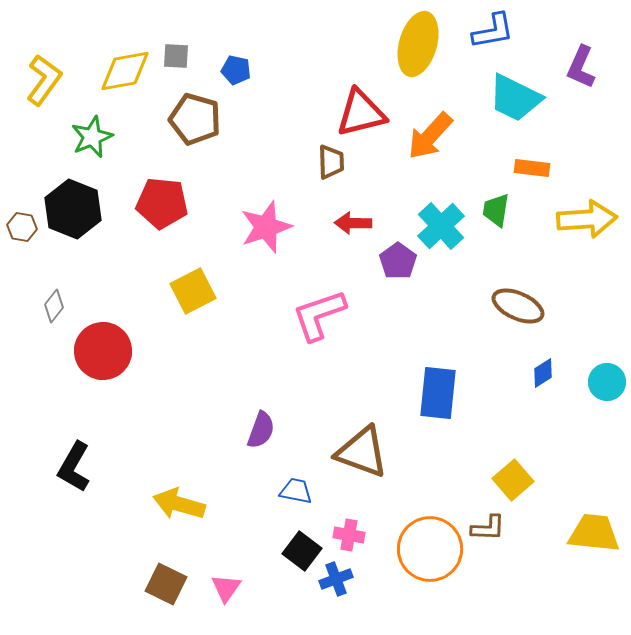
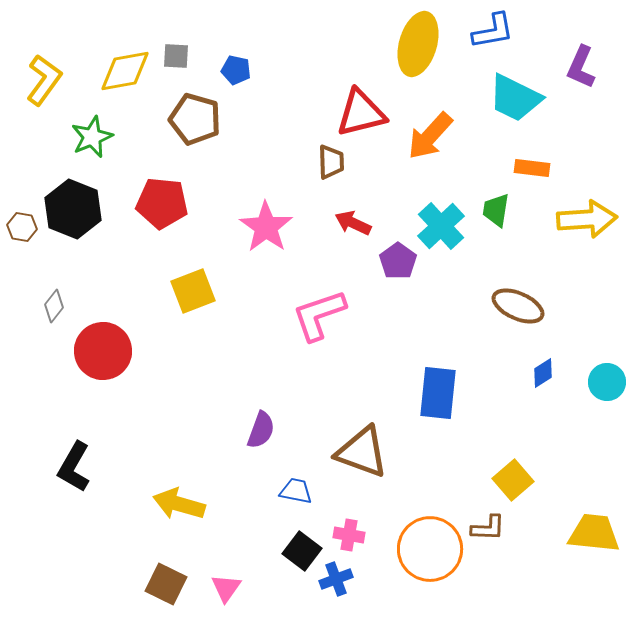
red arrow at (353, 223): rotated 24 degrees clockwise
pink star at (266, 227): rotated 18 degrees counterclockwise
yellow square at (193, 291): rotated 6 degrees clockwise
